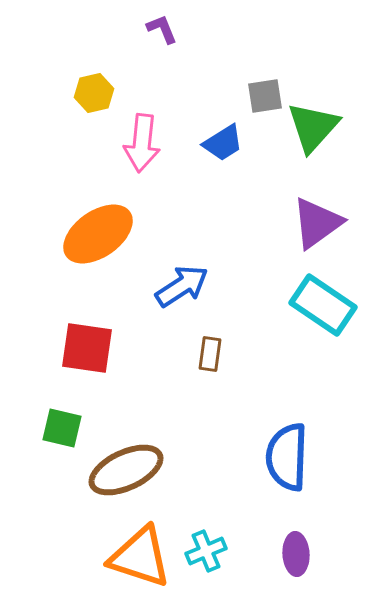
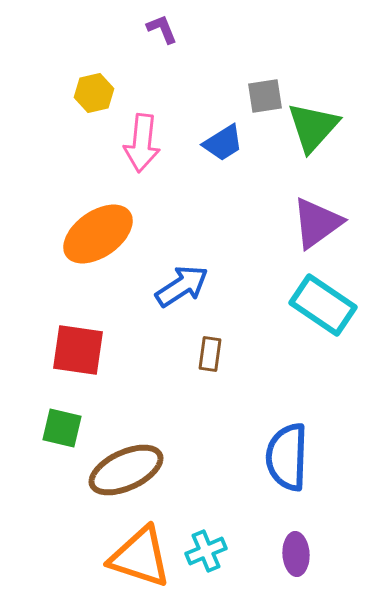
red square: moved 9 px left, 2 px down
